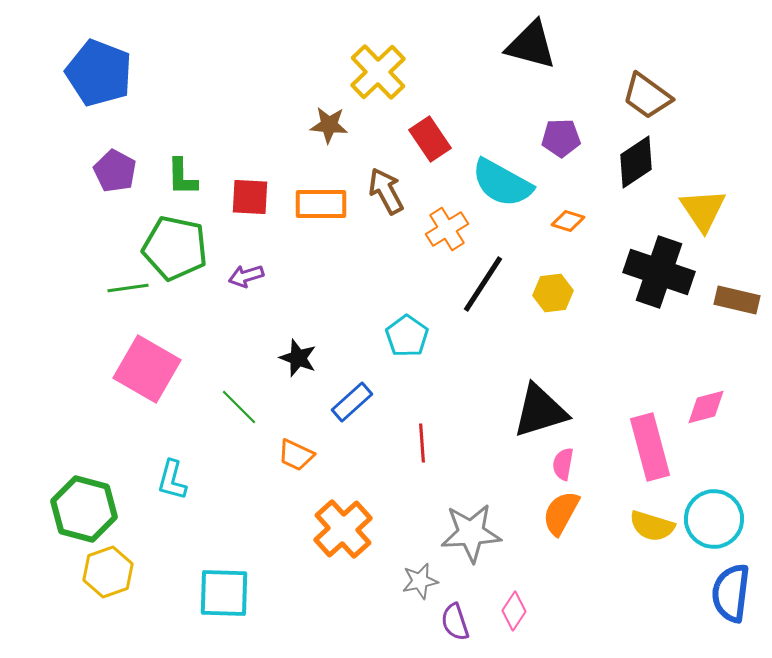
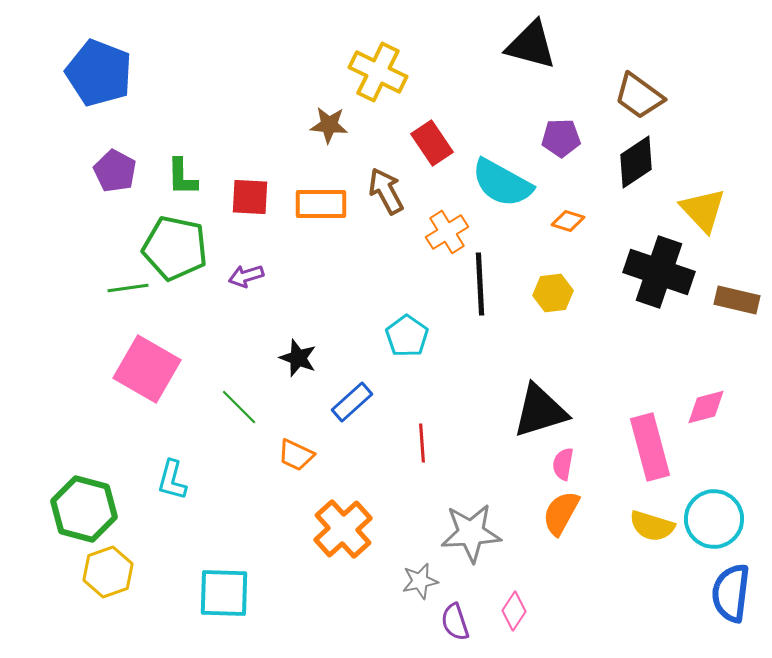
yellow cross at (378, 72): rotated 20 degrees counterclockwise
brown trapezoid at (647, 96): moved 8 px left
red rectangle at (430, 139): moved 2 px right, 4 px down
yellow triangle at (703, 210): rotated 9 degrees counterclockwise
orange cross at (447, 229): moved 3 px down
black line at (483, 284): moved 3 px left; rotated 36 degrees counterclockwise
